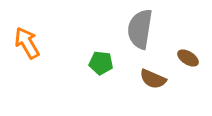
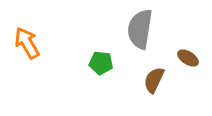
brown semicircle: moved 1 px right, 1 px down; rotated 92 degrees clockwise
